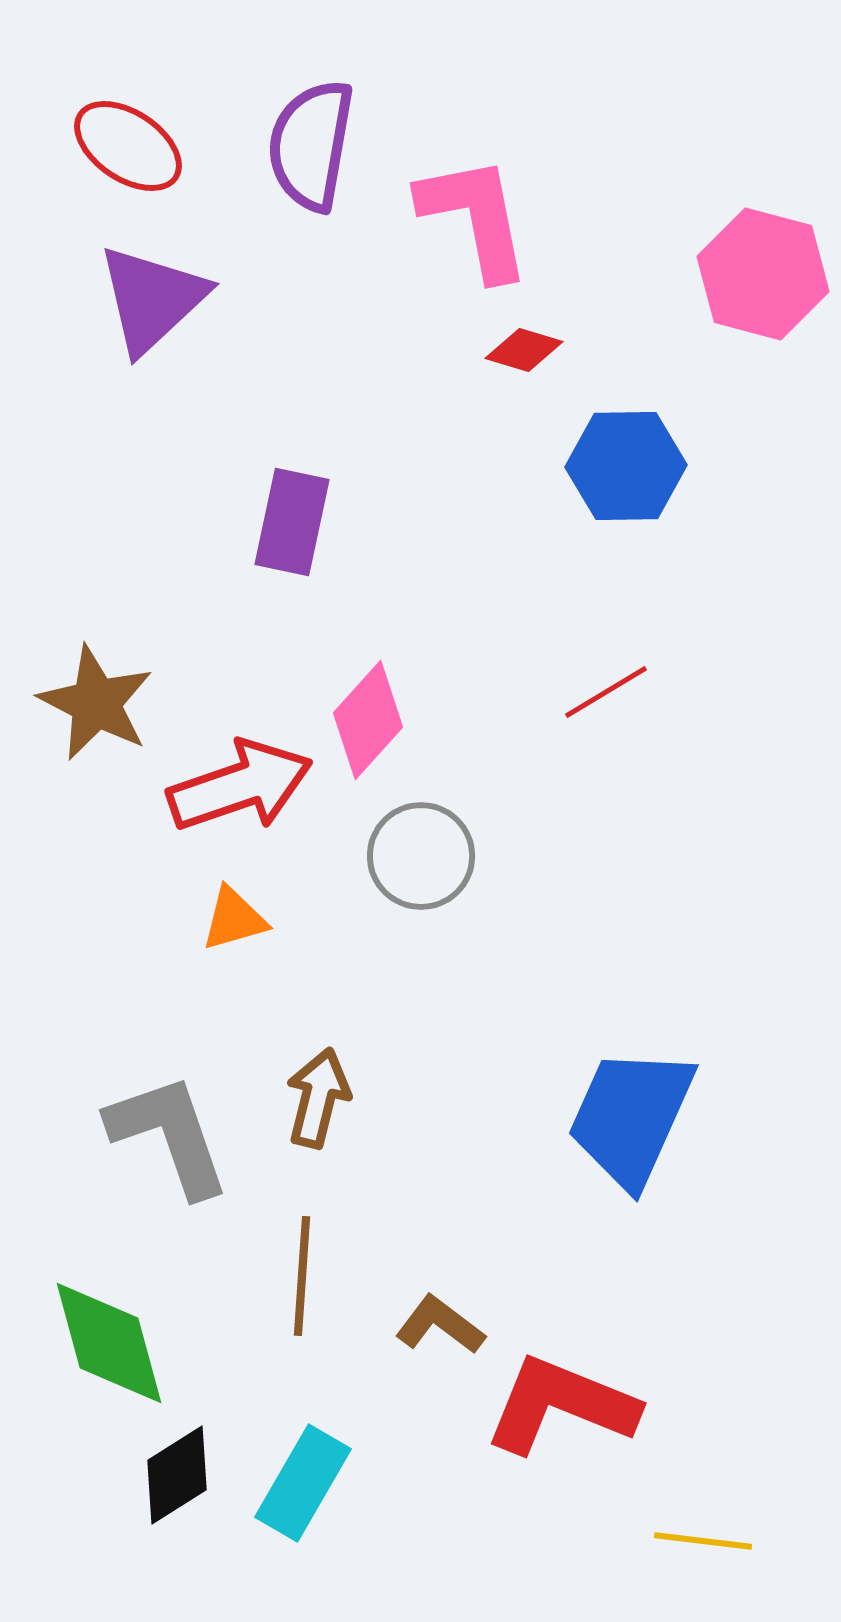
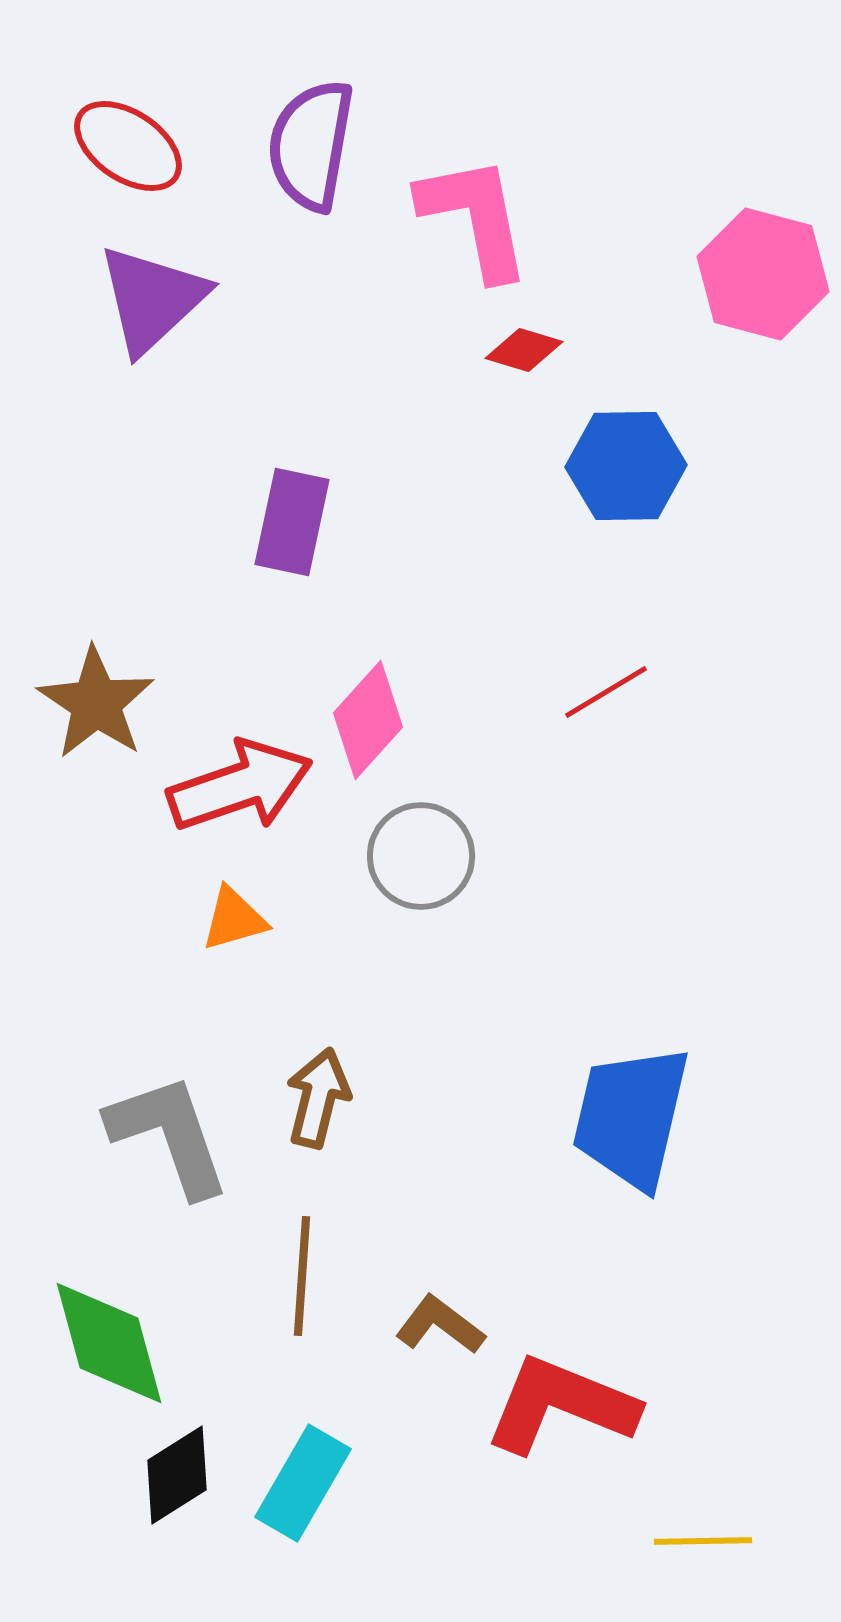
brown star: rotated 7 degrees clockwise
blue trapezoid: rotated 11 degrees counterclockwise
yellow line: rotated 8 degrees counterclockwise
